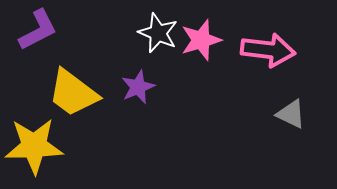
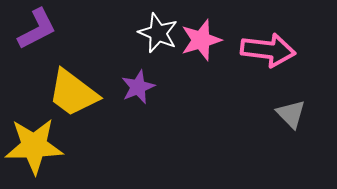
purple L-shape: moved 1 px left, 1 px up
gray triangle: rotated 20 degrees clockwise
